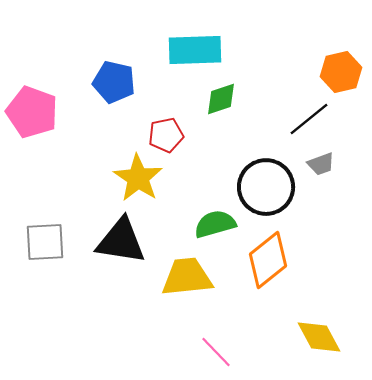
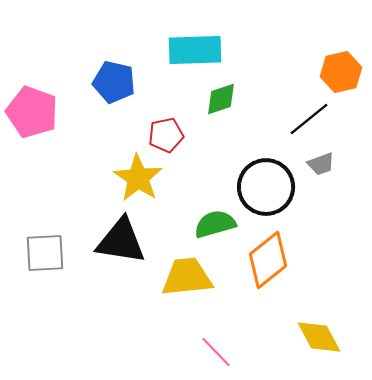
gray square: moved 11 px down
